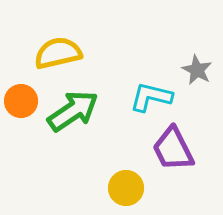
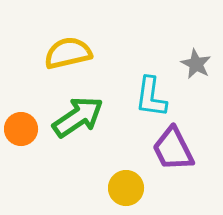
yellow semicircle: moved 10 px right
gray star: moved 1 px left, 6 px up
cyan L-shape: rotated 96 degrees counterclockwise
orange circle: moved 28 px down
green arrow: moved 5 px right, 6 px down
